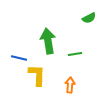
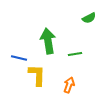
orange arrow: moved 1 px left; rotated 14 degrees clockwise
